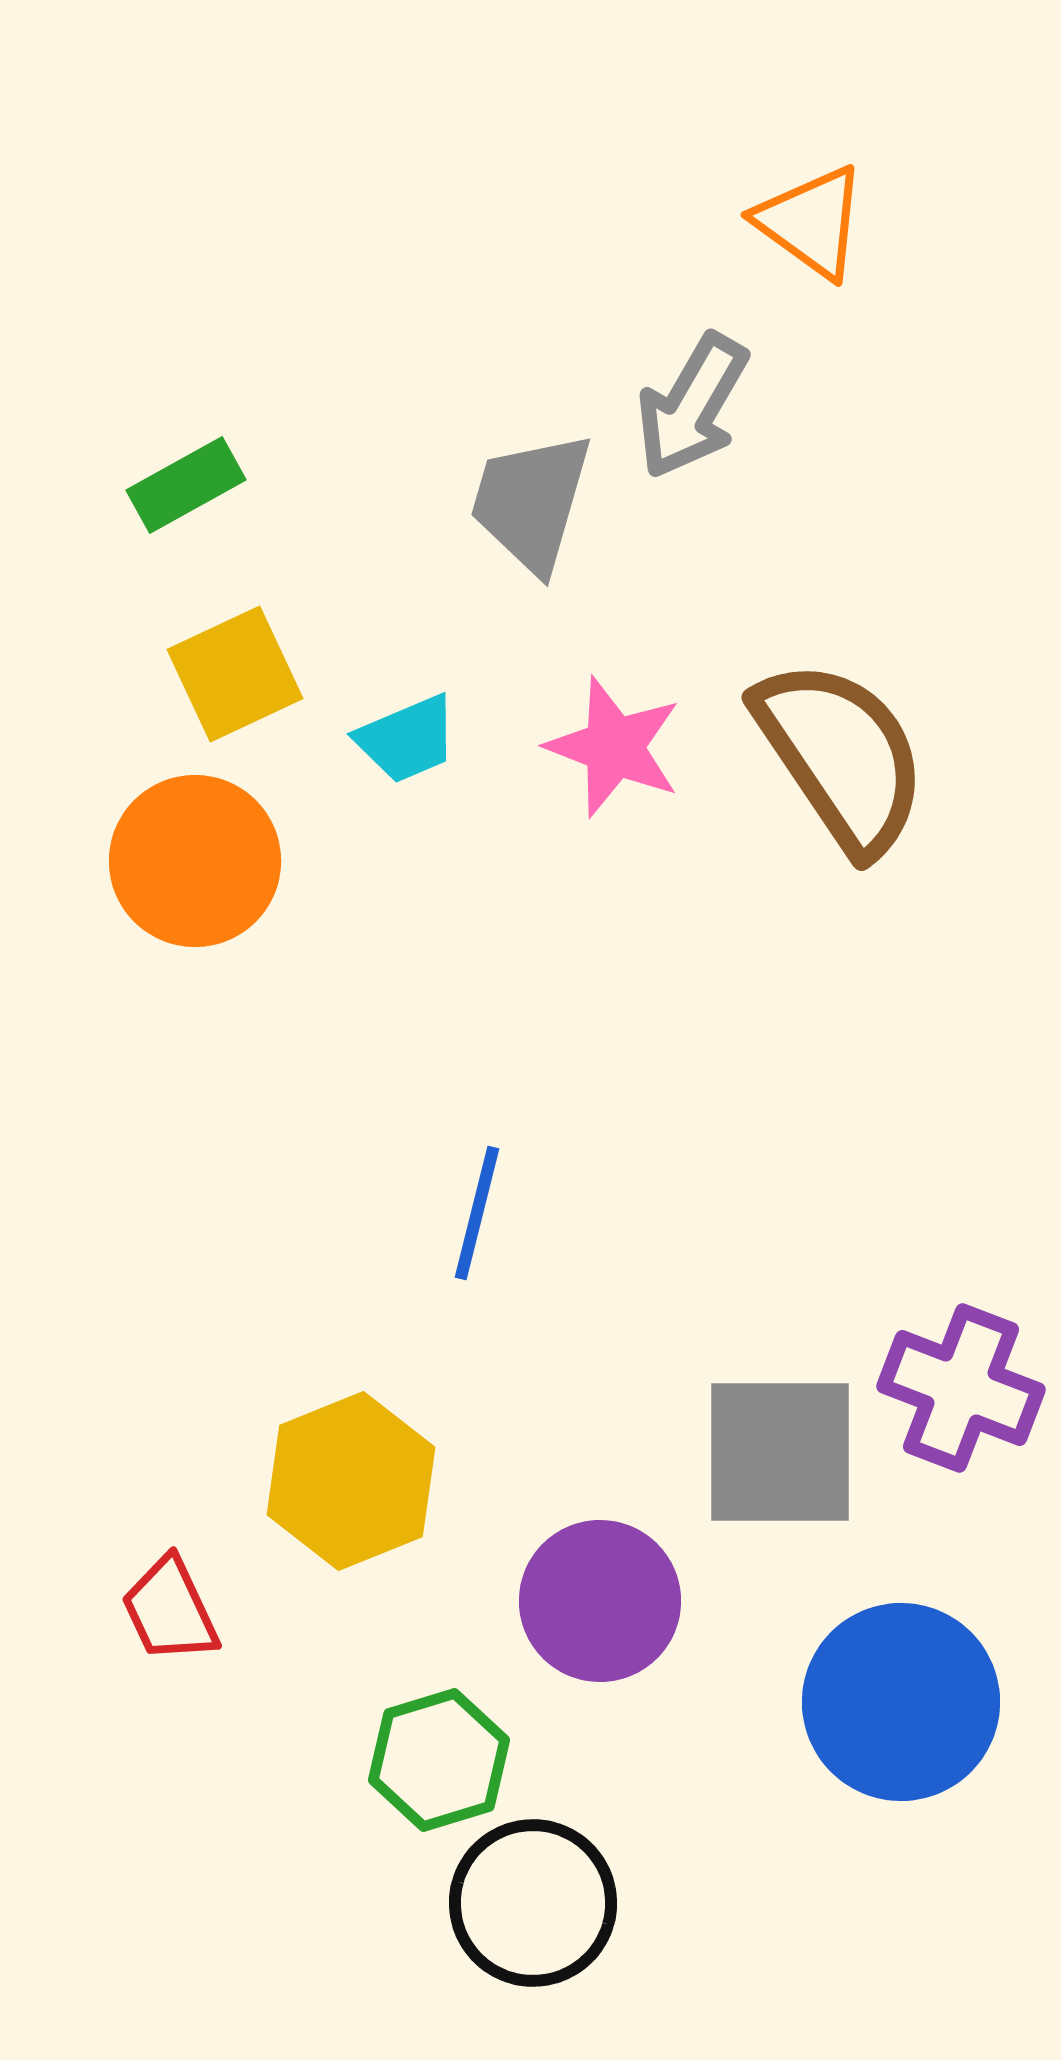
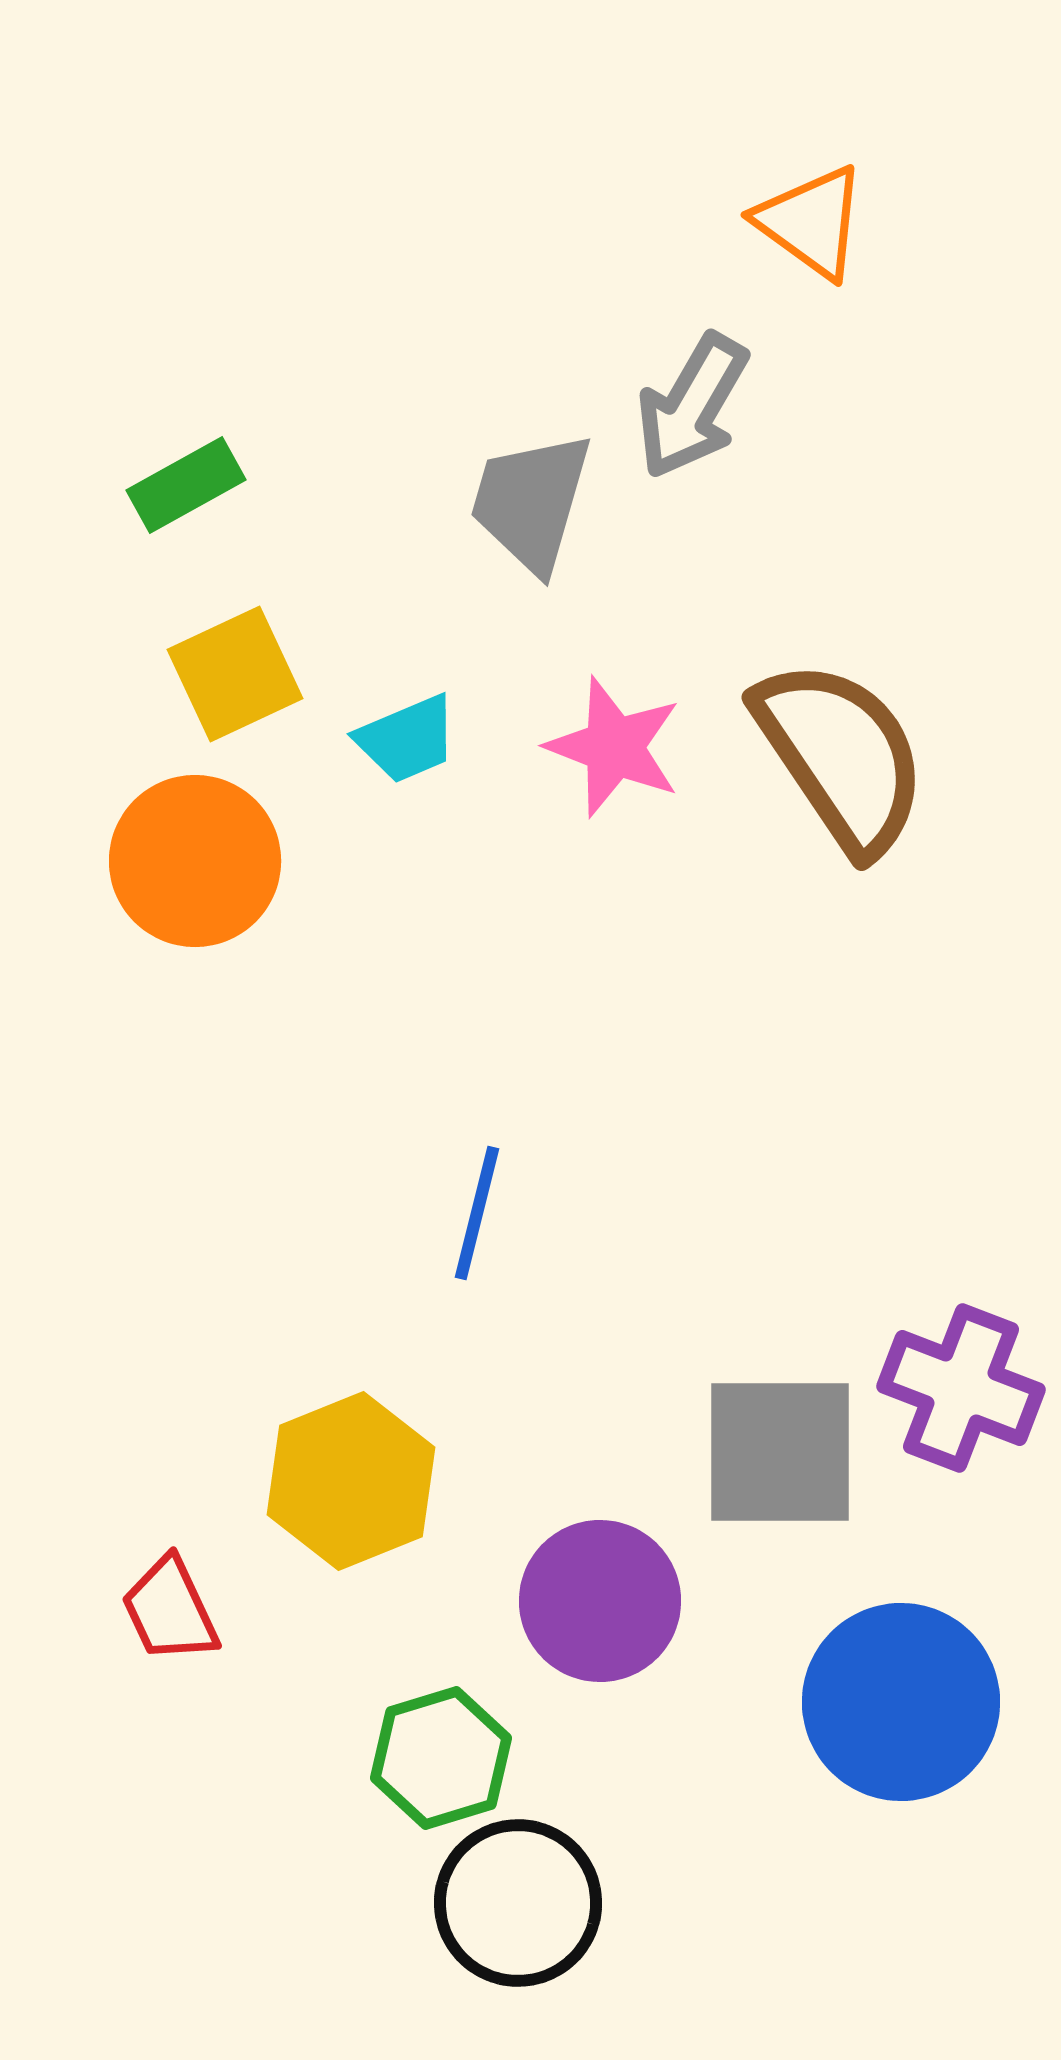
green hexagon: moved 2 px right, 2 px up
black circle: moved 15 px left
